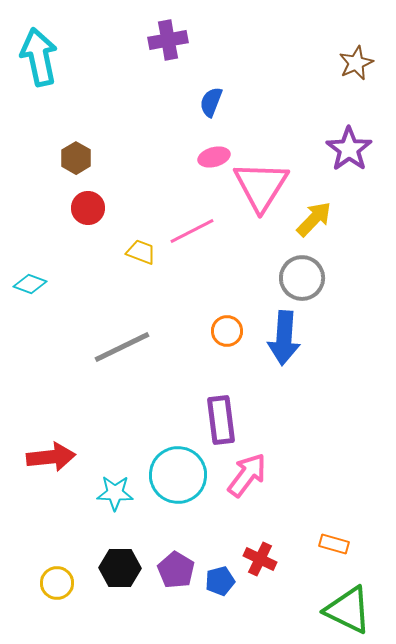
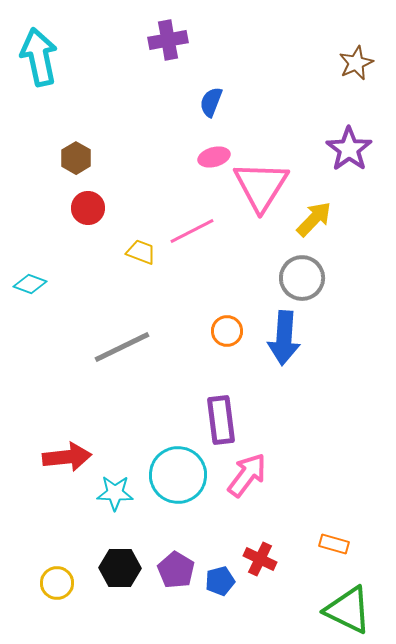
red arrow: moved 16 px right
